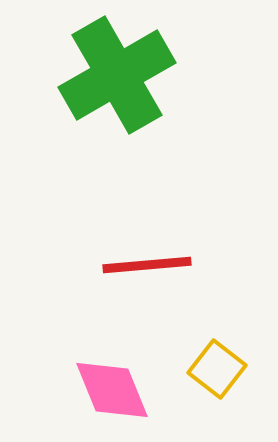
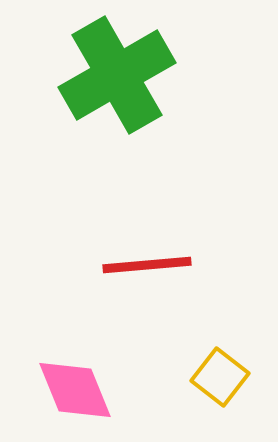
yellow square: moved 3 px right, 8 px down
pink diamond: moved 37 px left
